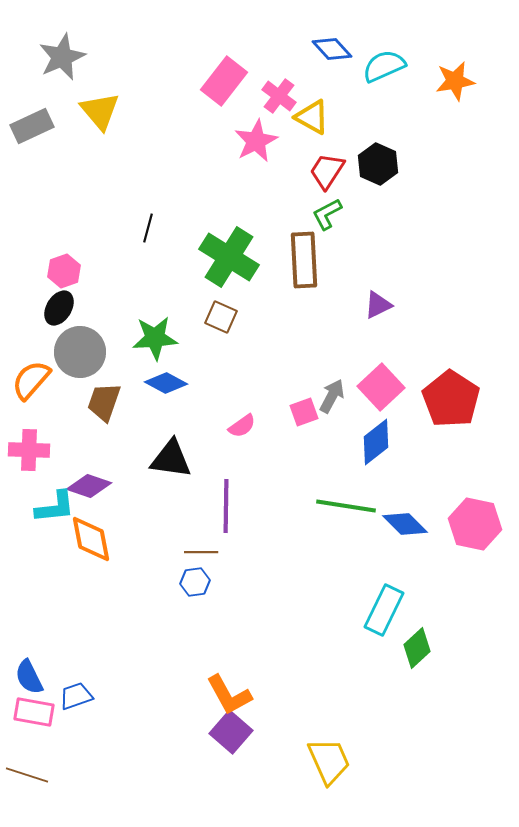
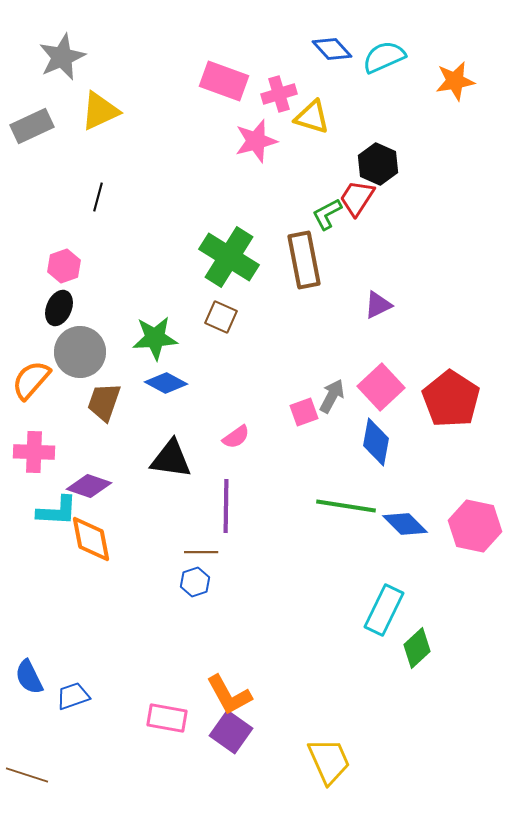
cyan semicircle at (384, 66): moved 9 px up
pink rectangle at (224, 81): rotated 72 degrees clockwise
pink cross at (279, 96): moved 2 px up; rotated 36 degrees clockwise
yellow triangle at (100, 111): rotated 45 degrees clockwise
yellow triangle at (312, 117): rotated 12 degrees counterclockwise
pink star at (256, 141): rotated 12 degrees clockwise
red trapezoid at (327, 171): moved 30 px right, 27 px down
black line at (148, 228): moved 50 px left, 31 px up
brown rectangle at (304, 260): rotated 8 degrees counterclockwise
pink hexagon at (64, 271): moved 5 px up
black ellipse at (59, 308): rotated 8 degrees counterclockwise
pink semicircle at (242, 426): moved 6 px left, 11 px down
blue diamond at (376, 442): rotated 42 degrees counterclockwise
pink cross at (29, 450): moved 5 px right, 2 px down
cyan L-shape at (55, 507): moved 2 px right, 4 px down; rotated 9 degrees clockwise
pink hexagon at (475, 524): moved 2 px down
blue hexagon at (195, 582): rotated 12 degrees counterclockwise
blue trapezoid at (76, 696): moved 3 px left
pink rectangle at (34, 712): moved 133 px right, 6 px down
purple square at (231, 732): rotated 6 degrees counterclockwise
